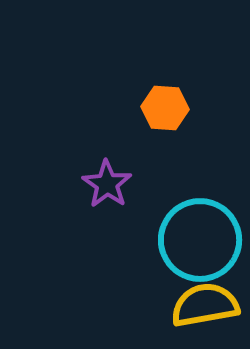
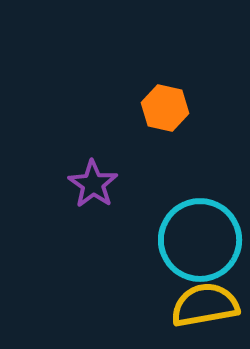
orange hexagon: rotated 9 degrees clockwise
purple star: moved 14 px left
